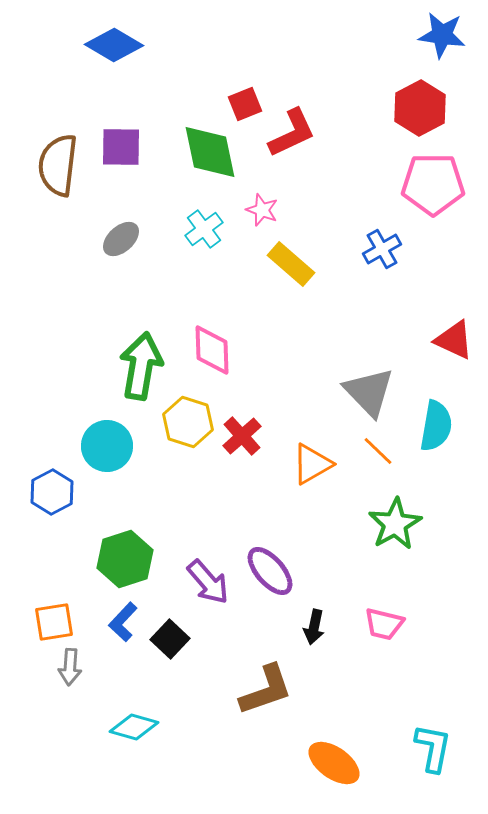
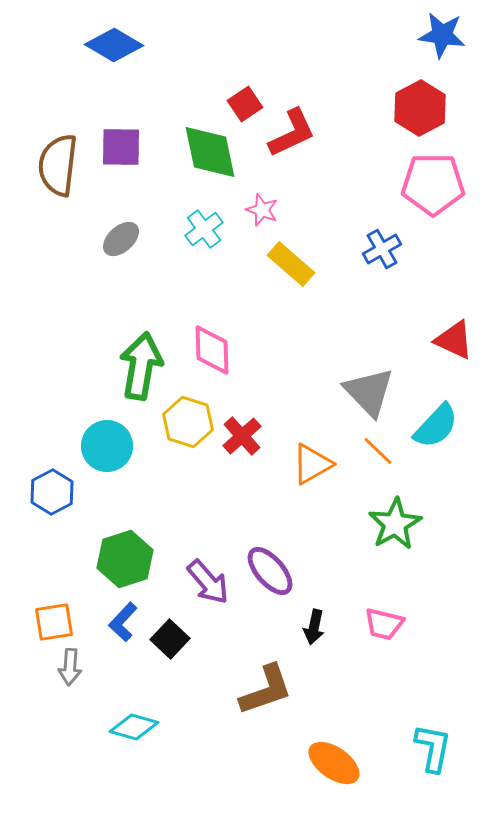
red square: rotated 12 degrees counterclockwise
cyan semicircle: rotated 33 degrees clockwise
